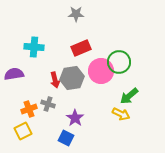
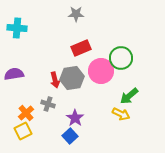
cyan cross: moved 17 px left, 19 px up
green circle: moved 2 px right, 4 px up
orange cross: moved 3 px left, 4 px down; rotated 21 degrees counterclockwise
blue square: moved 4 px right, 2 px up; rotated 21 degrees clockwise
